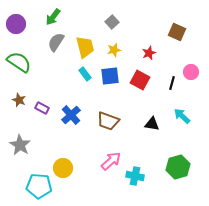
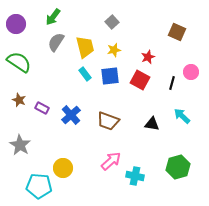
red star: moved 1 px left, 4 px down
